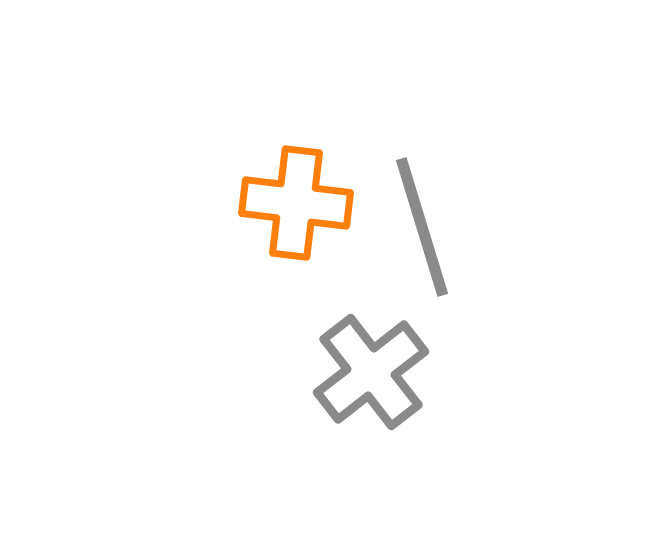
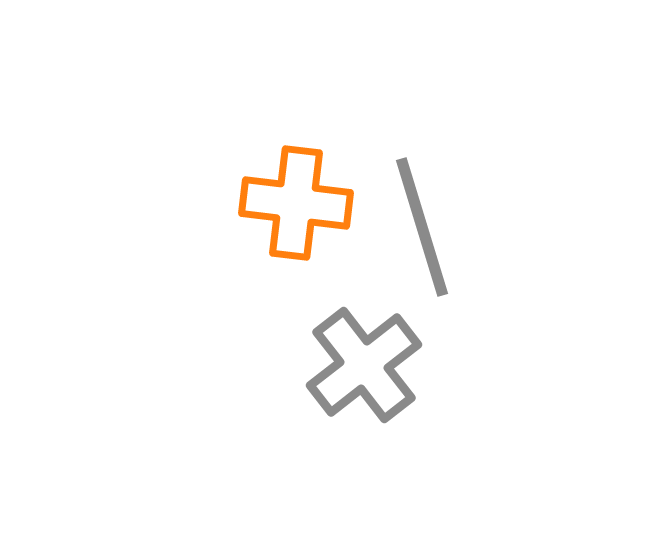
gray cross: moved 7 px left, 7 px up
